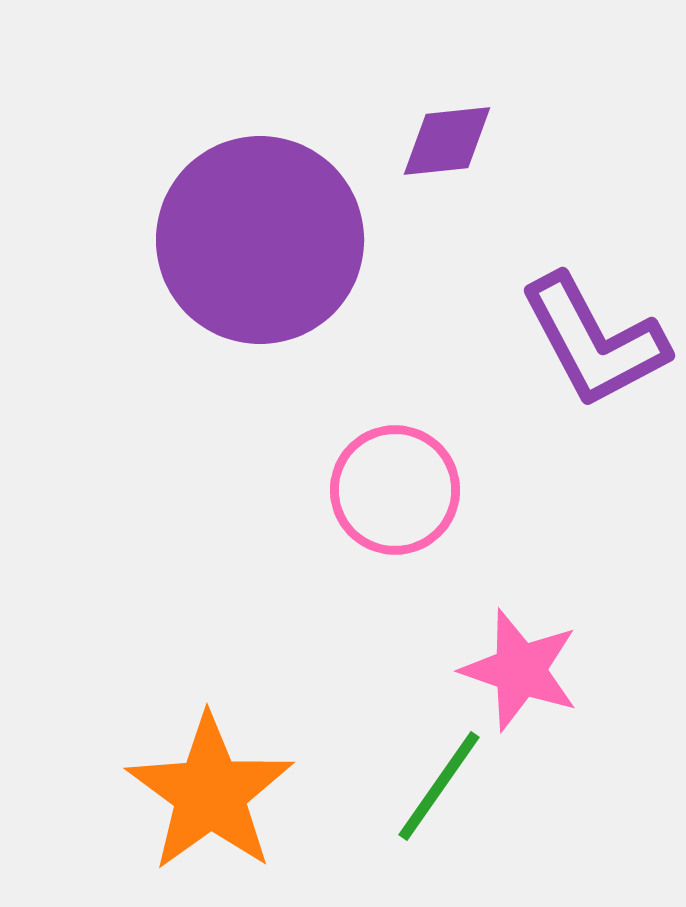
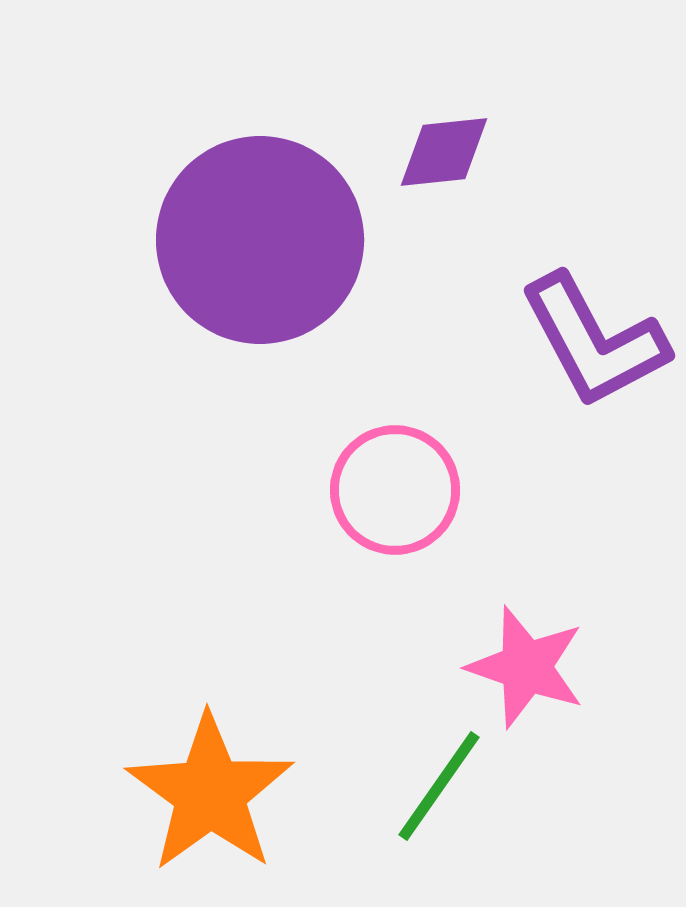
purple diamond: moved 3 px left, 11 px down
pink star: moved 6 px right, 3 px up
